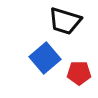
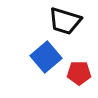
blue square: moved 1 px right, 1 px up
